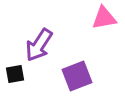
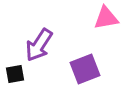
pink triangle: moved 2 px right
purple square: moved 8 px right, 7 px up
